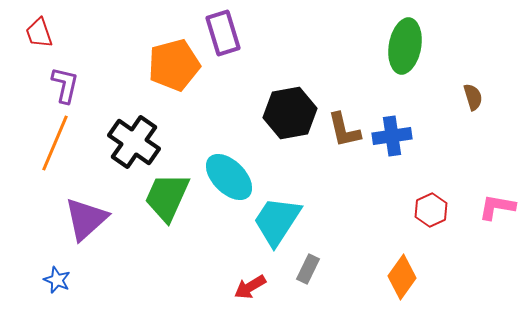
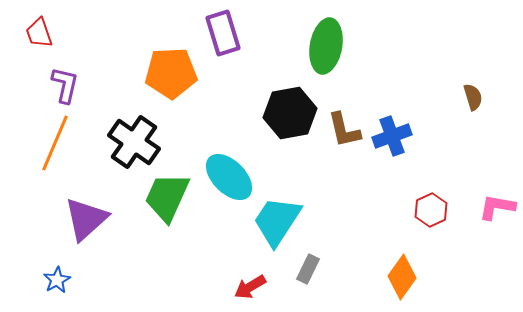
green ellipse: moved 79 px left
orange pentagon: moved 3 px left, 8 px down; rotated 12 degrees clockwise
blue cross: rotated 12 degrees counterclockwise
blue star: rotated 20 degrees clockwise
